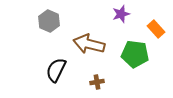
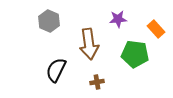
purple star: moved 3 px left, 5 px down; rotated 12 degrees clockwise
brown arrow: rotated 112 degrees counterclockwise
